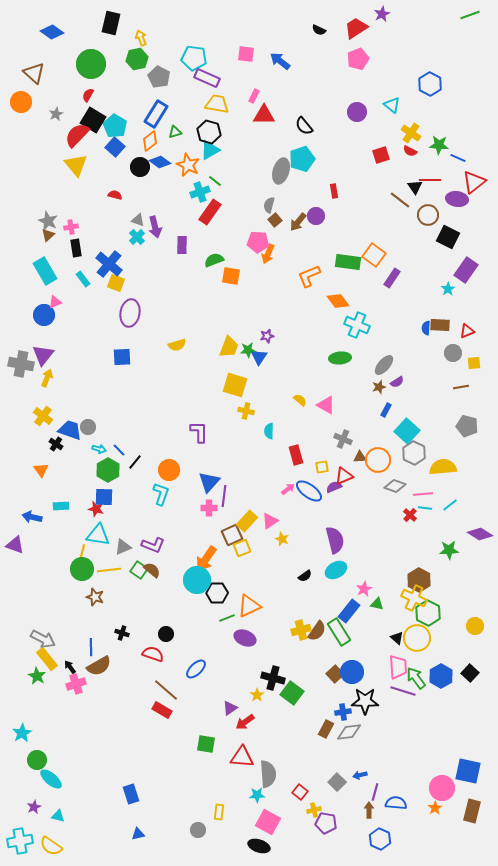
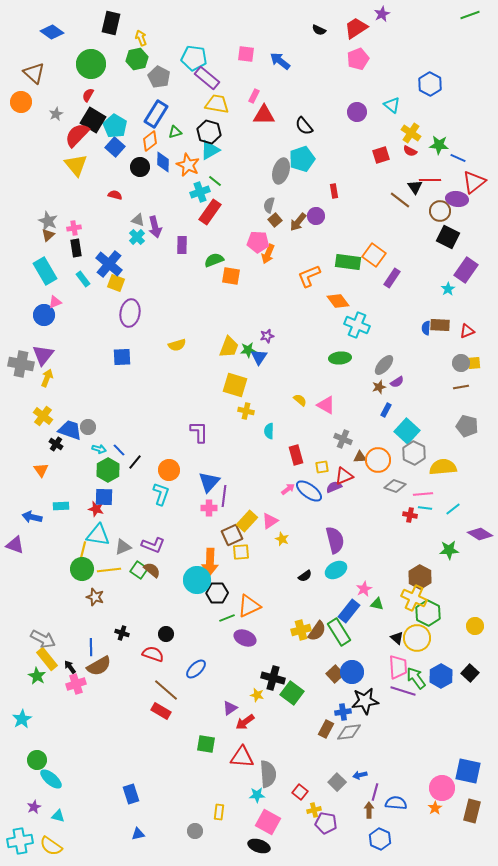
purple rectangle at (207, 78): rotated 15 degrees clockwise
blue diamond at (160, 162): moved 3 px right; rotated 55 degrees clockwise
brown circle at (428, 215): moved 12 px right, 4 px up
pink cross at (71, 227): moved 3 px right, 1 px down
gray circle at (453, 353): moved 8 px right, 10 px down
cyan line at (450, 505): moved 3 px right, 4 px down
red cross at (410, 515): rotated 32 degrees counterclockwise
yellow square at (242, 548): moved 1 px left, 4 px down; rotated 18 degrees clockwise
yellow line at (82, 553): moved 1 px right, 3 px up
orange arrow at (206, 559): moved 4 px right, 3 px down; rotated 32 degrees counterclockwise
brown hexagon at (419, 580): moved 1 px right, 3 px up
yellow star at (257, 695): rotated 24 degrees counterclockwise
black star at (365, 701): rotated 8 degrees counterclockwise
red rectangle at (162, 710): moved 1 px left, 1 px down
cyan star at (22, 733): moved 14 px up
gray circle at (198, 830): moved 3 px left, 1 px down
